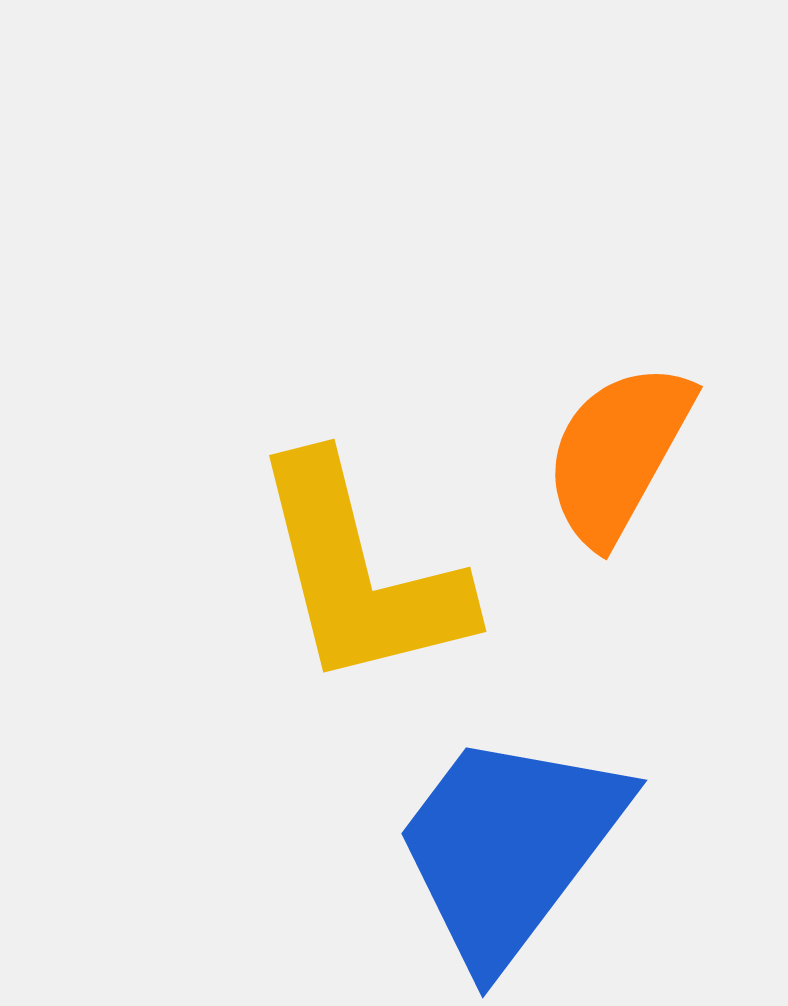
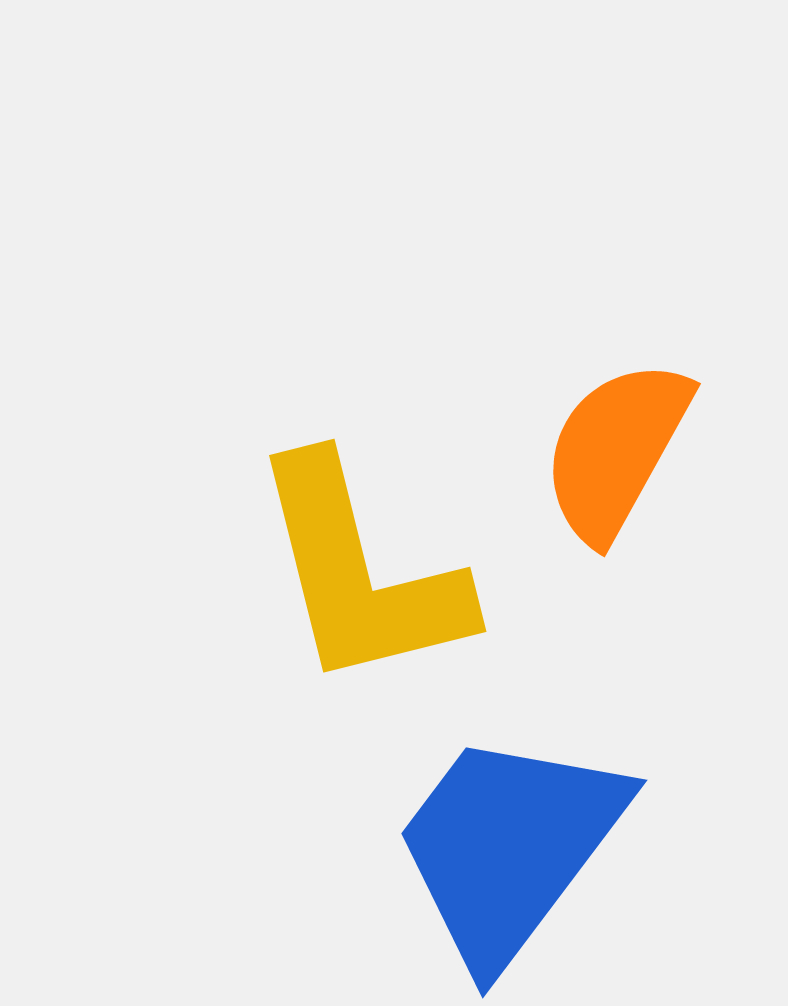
orange semicircle: moved 2 px left, 3 px up
